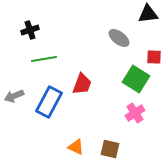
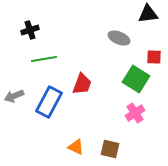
gray ellipse: rotated 15 degrees counterclockwise
